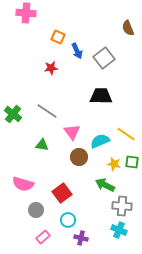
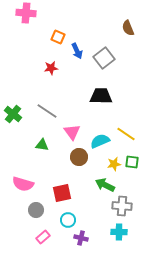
yellow star: rotated 24 degrees counterclockwise
red square: rotated 24 degrees clockwise
cyan cross: moved 2 px down; rotated 21 degrees counterclockwise
